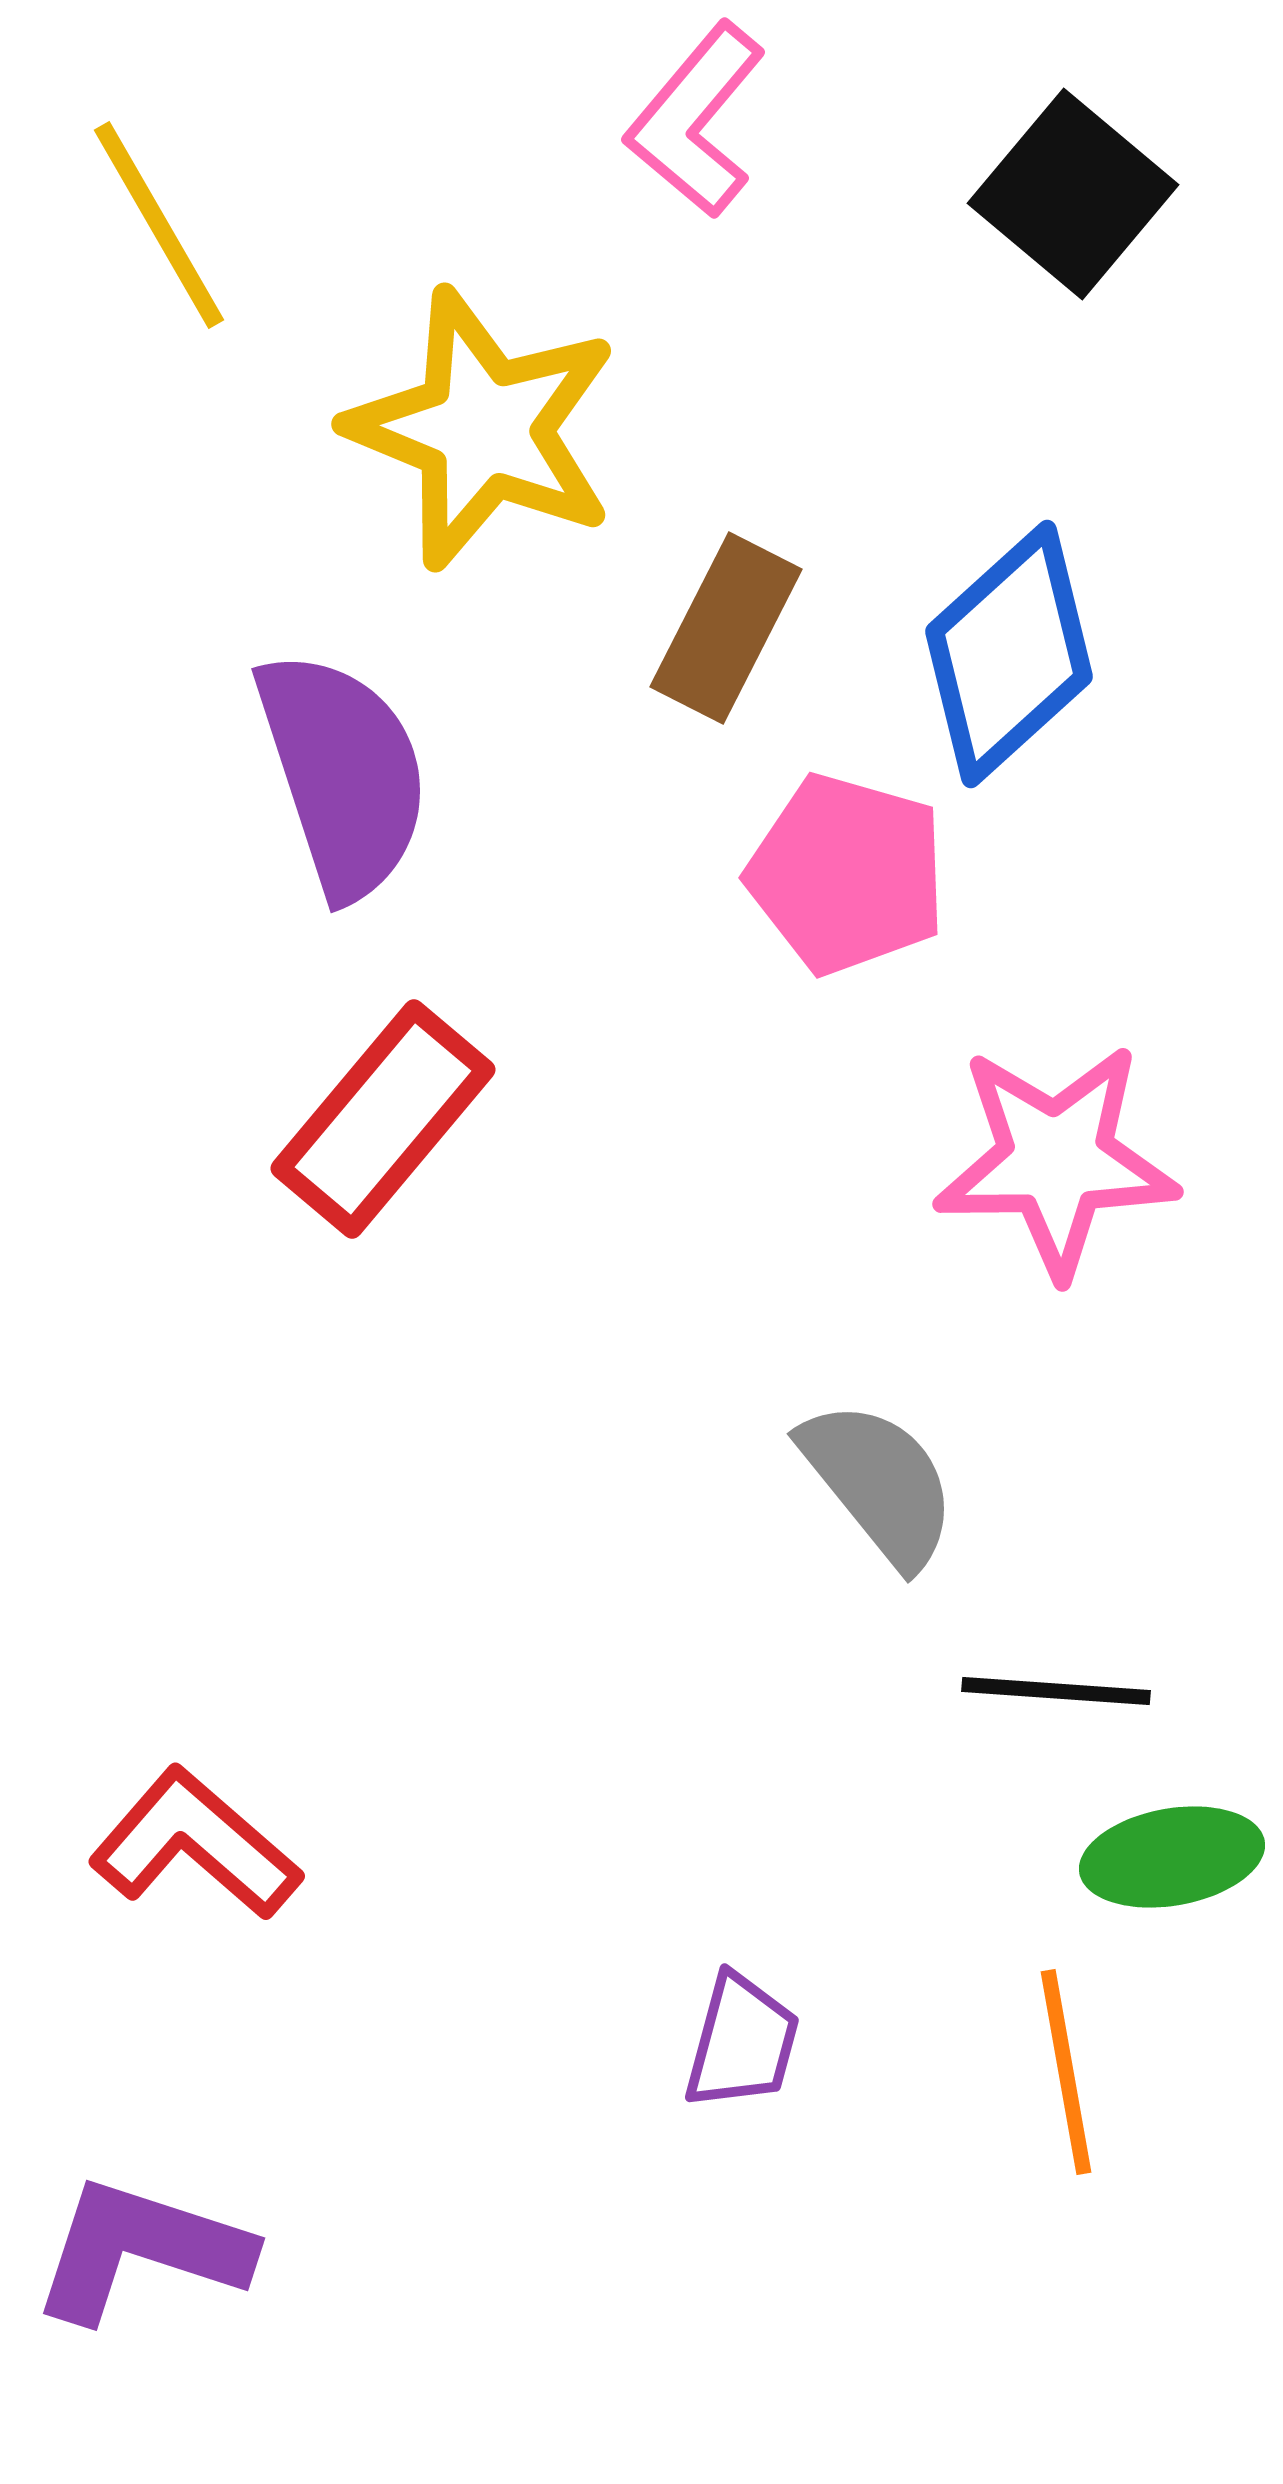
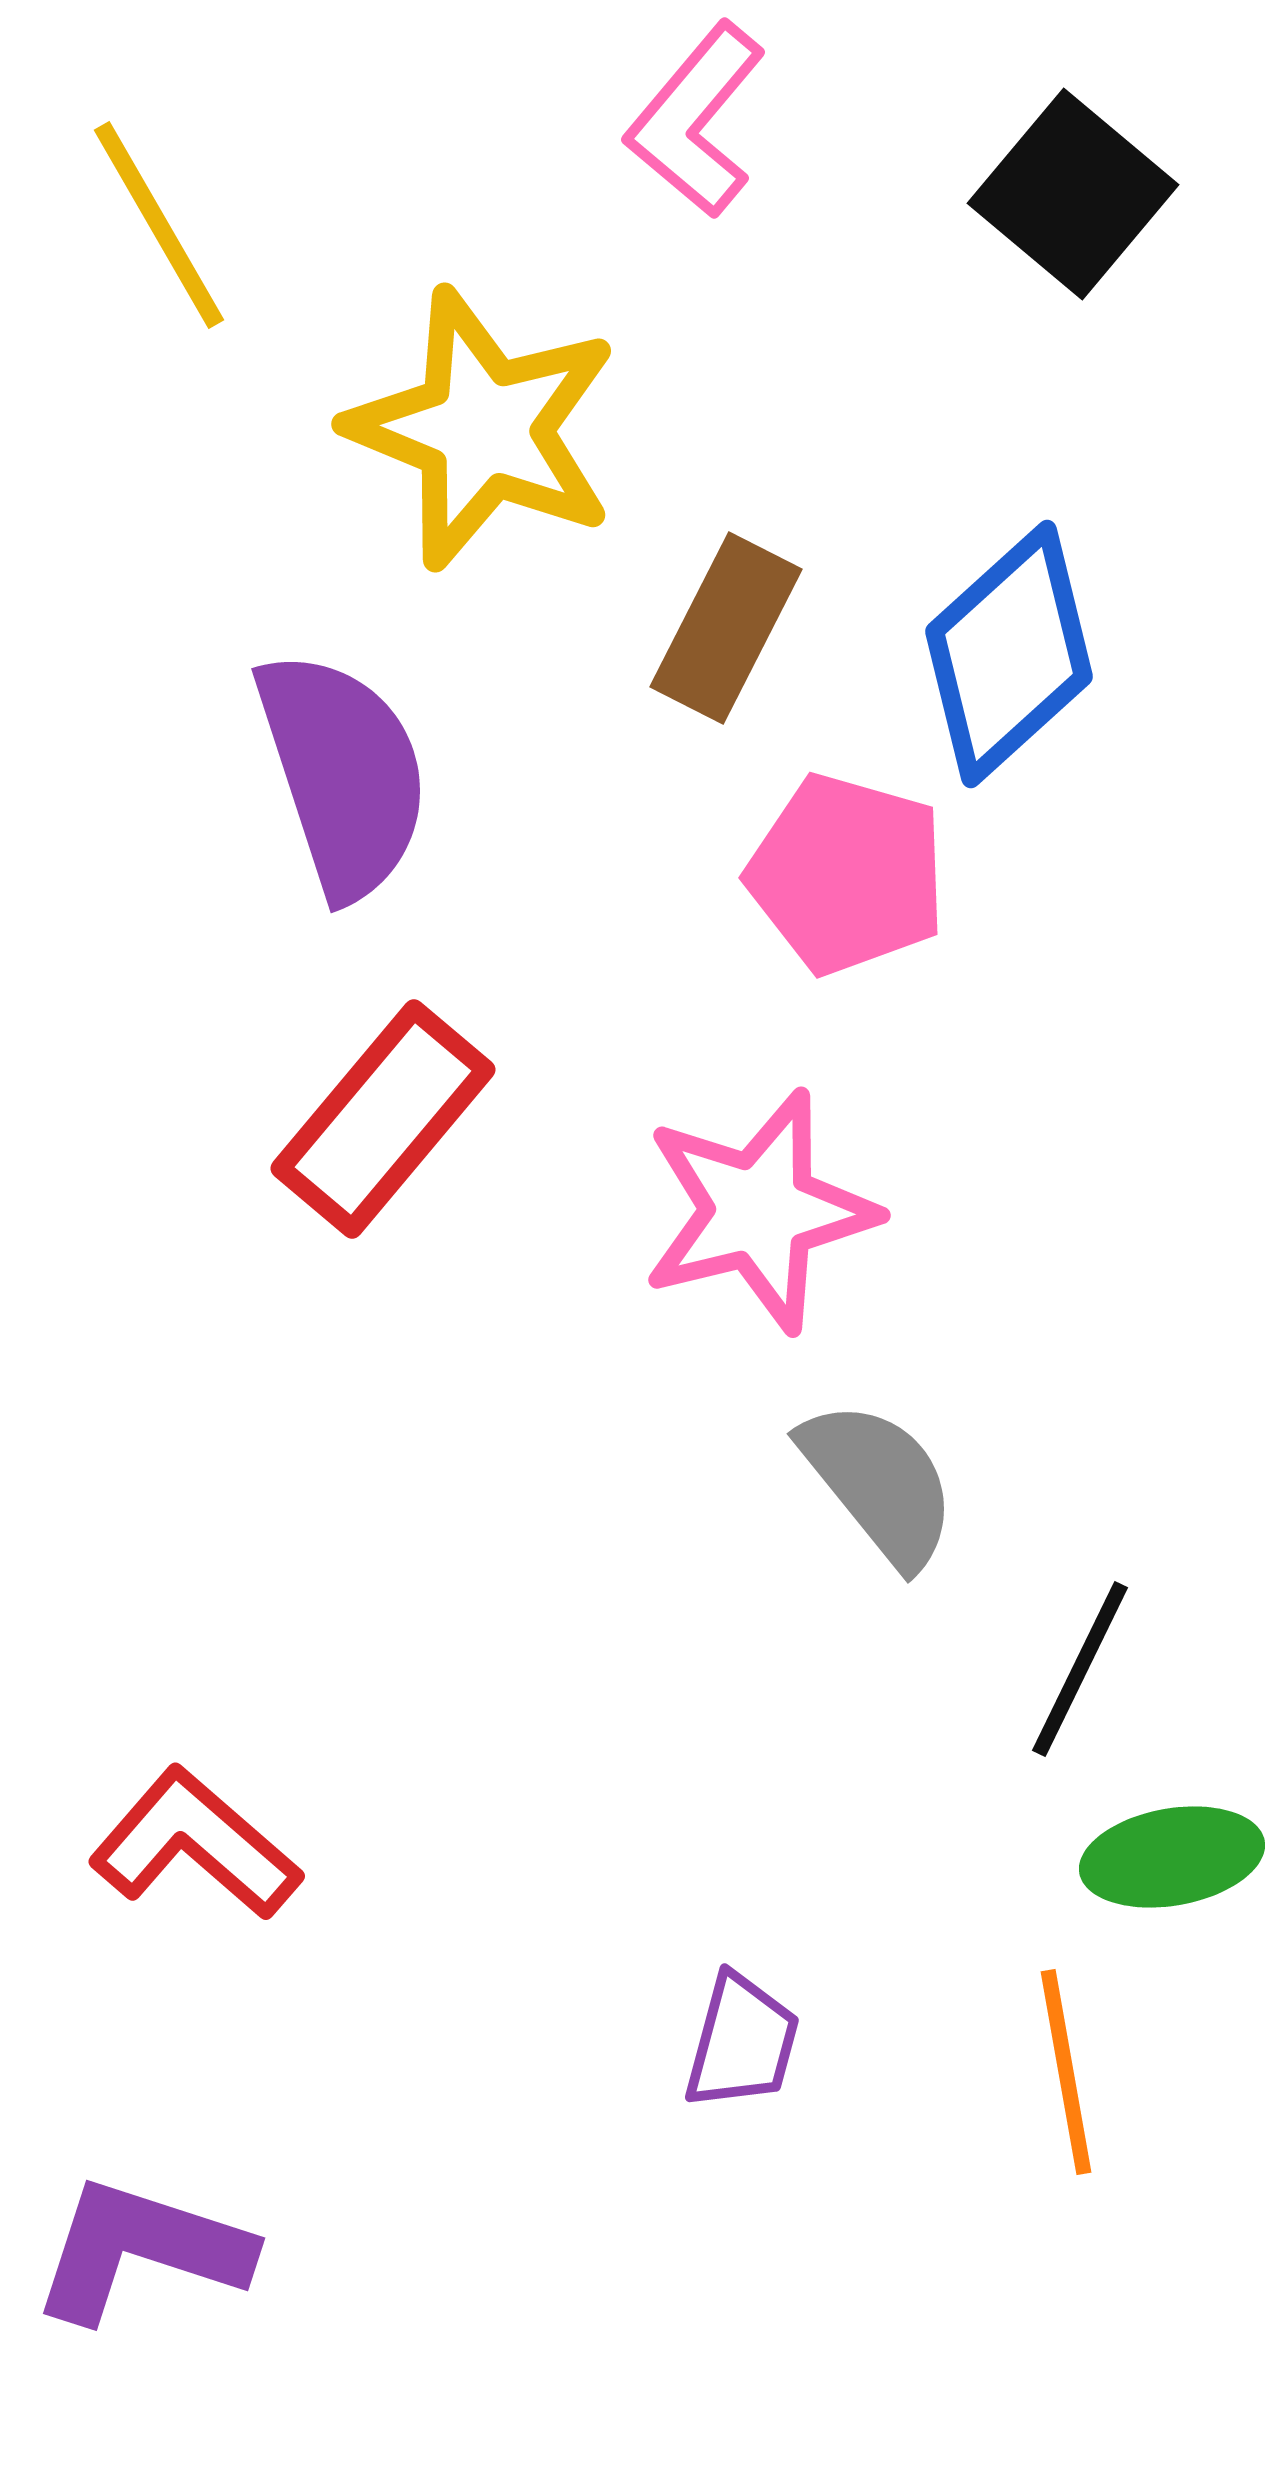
pink star: moved 297 px left, 51 px down; rotated 13 degrees counterclockwise
black line: moved 24 px right, 22 px up; rotated 68 degrees counterclockwise
